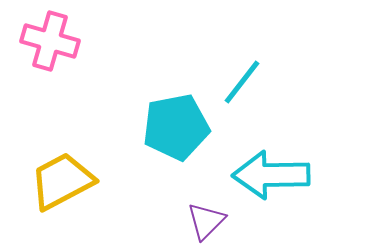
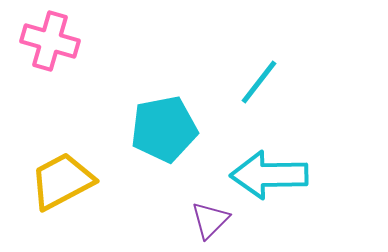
cyan line: moved 17 px right
cyan pentagon: moved 12 px left, 2 px down
cyan arrow: moved 2 px left
purple triangle: moved 4 px right, 1 px up
